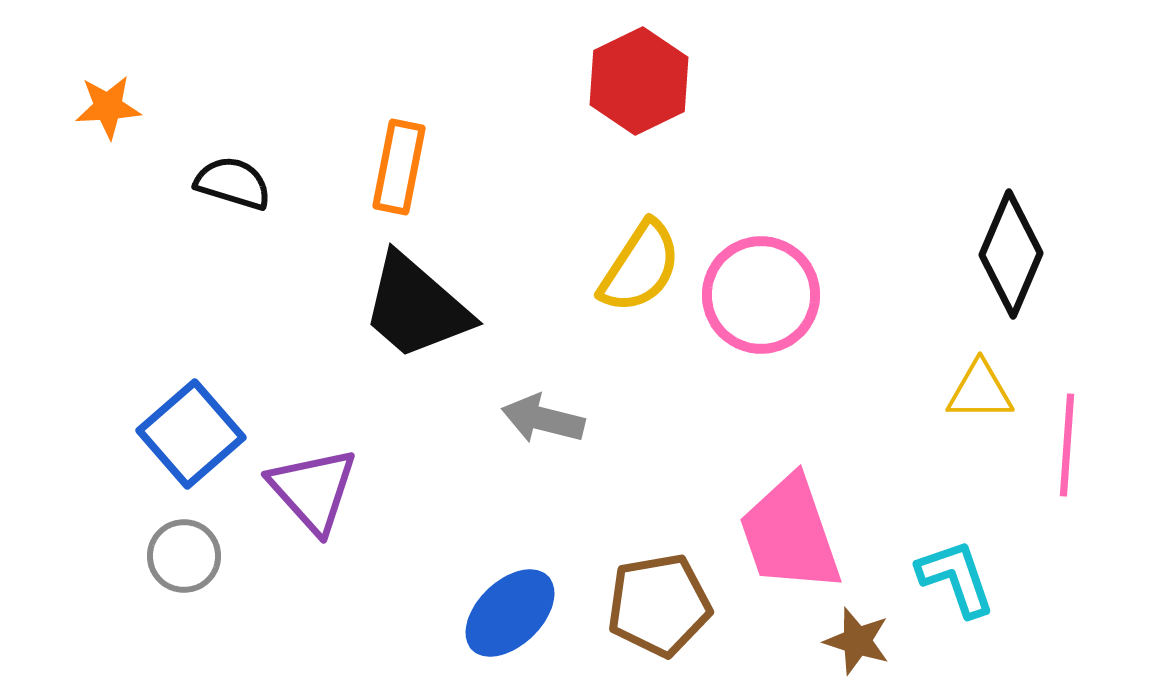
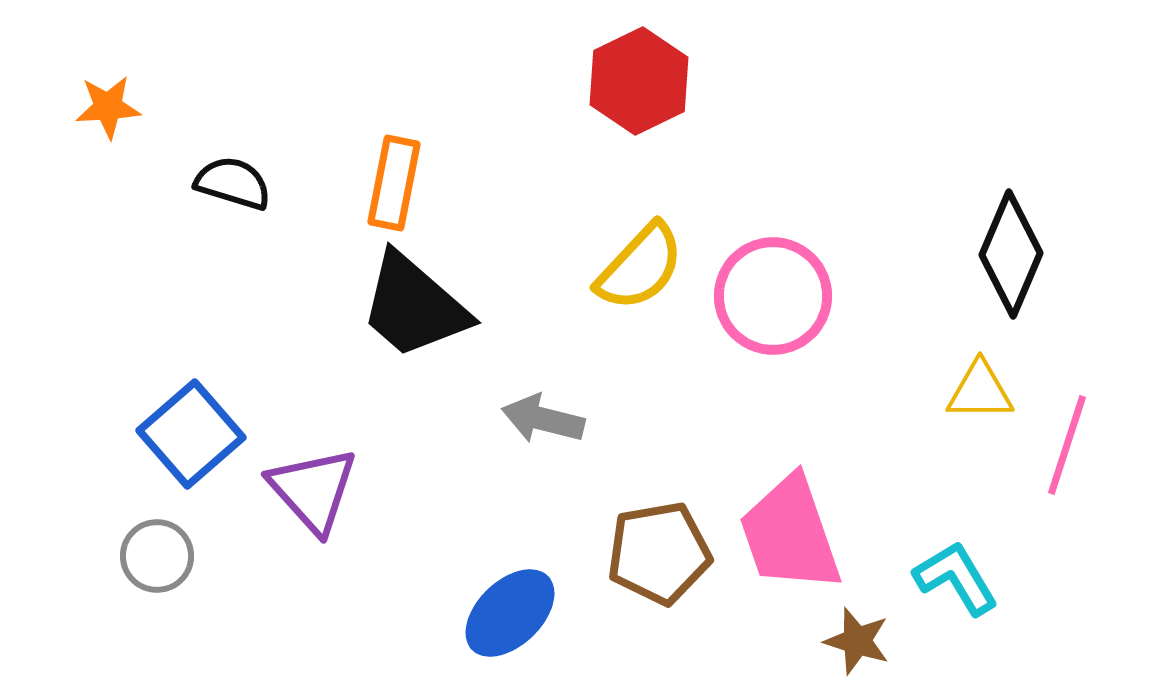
orange rectangle: moved 5 px left, 16 px down
yellow semicircle: rotated 10 degrees clockwise
pink circle: moved 12 px right, 1 px down
black trapezoid: moved 2 px left, 1 px up
pink line: rotated 14 degrees clockwise
gray circle: moved 27 px left
cyan L-shape: rotated 12 degrees counterclockwise
brown pentagon: moved 52 px up
